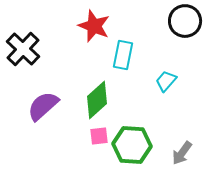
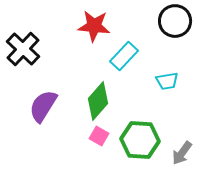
black circle: moved 10 px left
red star: rotated 16 degrees counterclockwise
cyan rectangle: moved 1 px right, 1 px down; rotated 32 degrees clockwise
cyan trapezoid: moved 1 px right; rotated 140 degrees counterclockwise
green diamond: moved 1 px right, 1 px down; rotated 6 degrees counterclockwise
purple semicircle: rotated 16 degrees counterclockwise
pink square: rotated 36 degrees clockwise
green hexagon: moved 8 px right, 5 px up
